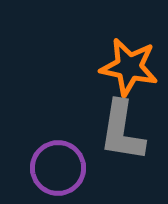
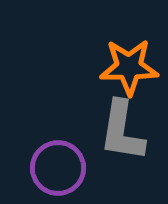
orange star: rotated 12 degrees counterclockwise
